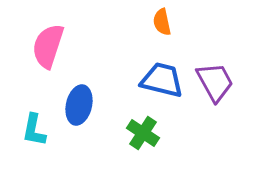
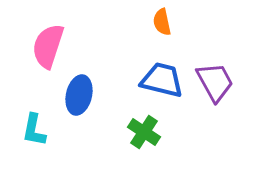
blue ellipse: moved 10 px up
green cross: moved 1 px right, 1 px up
